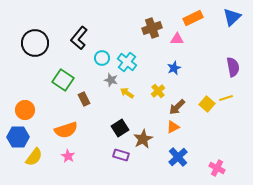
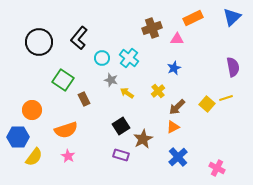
black circle: moved 4 px right, 1 px up
cyan cross: moved 2 px right, 4 px up
orange circle: moved 7 px right
black square: moved 1 px right, 2 px up
